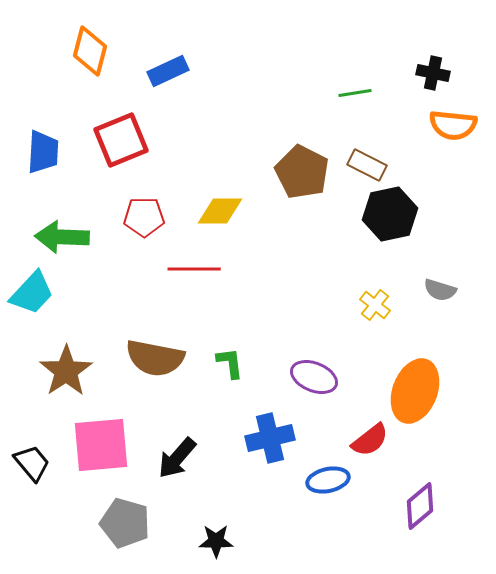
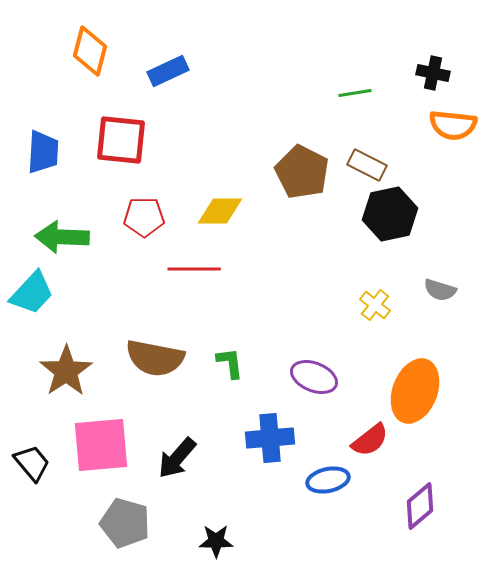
red square: rotated 28 degrees clockwise
blue cross: rotated 9 degrees clockwise
